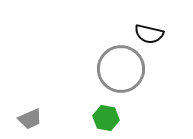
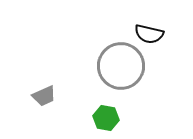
gray circle: moved 3 px up
gray trapezoid: moved 14 px right, 23 px up
